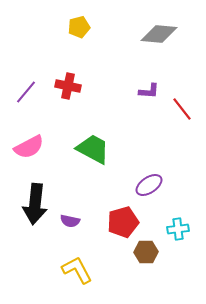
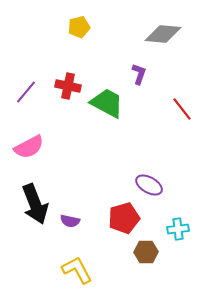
gray diamond: moved 4 px right
purple L-shape: moved 10 px left, 17 px up; rotated 75 degrees counterclockwise
green trapezoid: moved 14 px right, 46 px up
purple ellipse: rotated 64 degrees clockwise
black arrow: rotated 27 degrees counterclockwise
red pentagon: moved 1 px right, 4 px up
